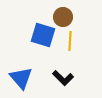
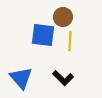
blue square: rotated 10 degrees counterclockwise
